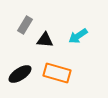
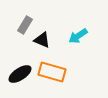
black triangle: moved 3 px left; rotated 18 degrees clockwise
orange rectangle: moved 5 px left, 1 px up
